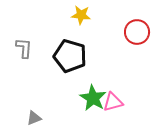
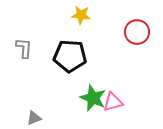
black pentagon: rotated 12 degrees counterclockwise
green star: rotated 8 degrees counterclockwise
